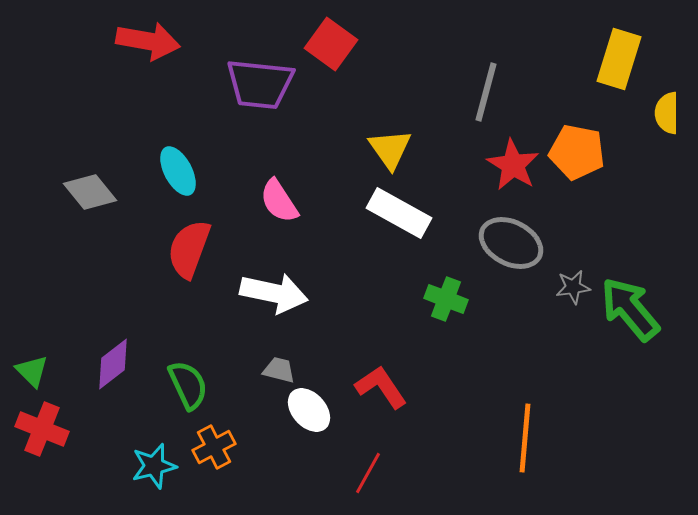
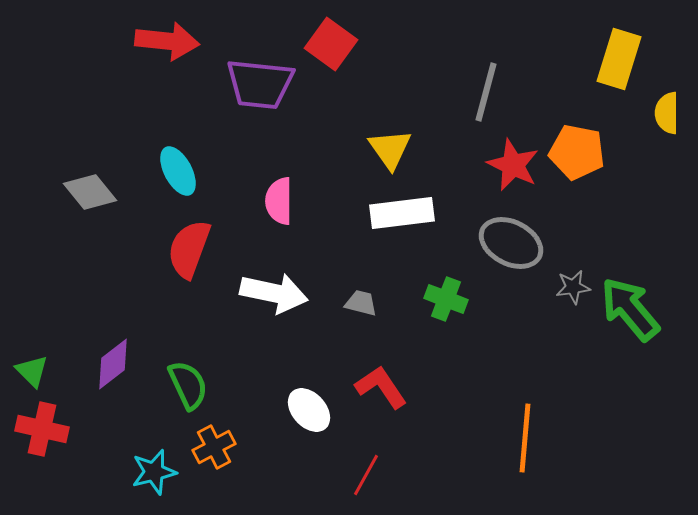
red arrow: moved 19 px right; rotated 4 degrees counterclockwise
red star: rotated 6 degrees counterclockwise
pink semicircle: rotated 33 degrees clockwise
white rectangle: moved 3 px right; rotated 36 degrees counterclockwise
gray trapezoid: moved 82 px right, 67 px up
red cross: rotated 9 degrees counterclockwise
cyan star: moved 6 px down
red line: moved 2 px left, 2 px down
